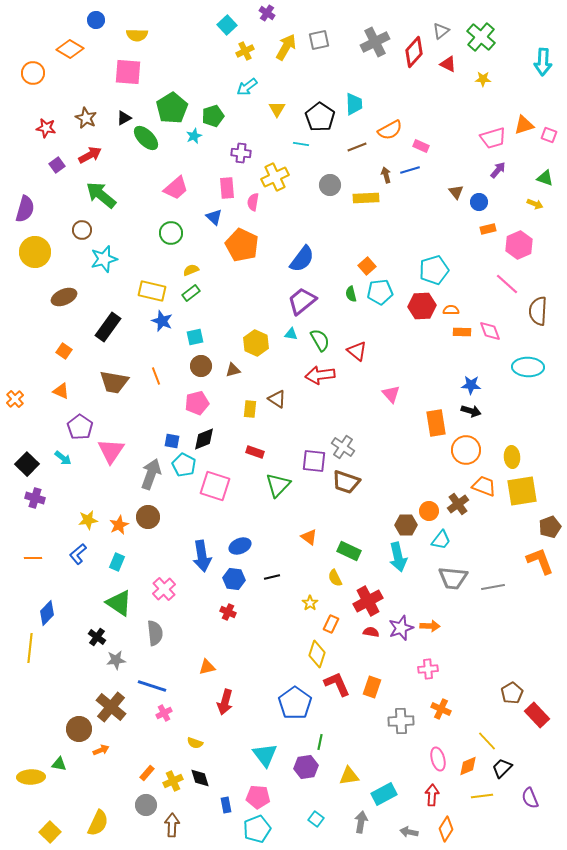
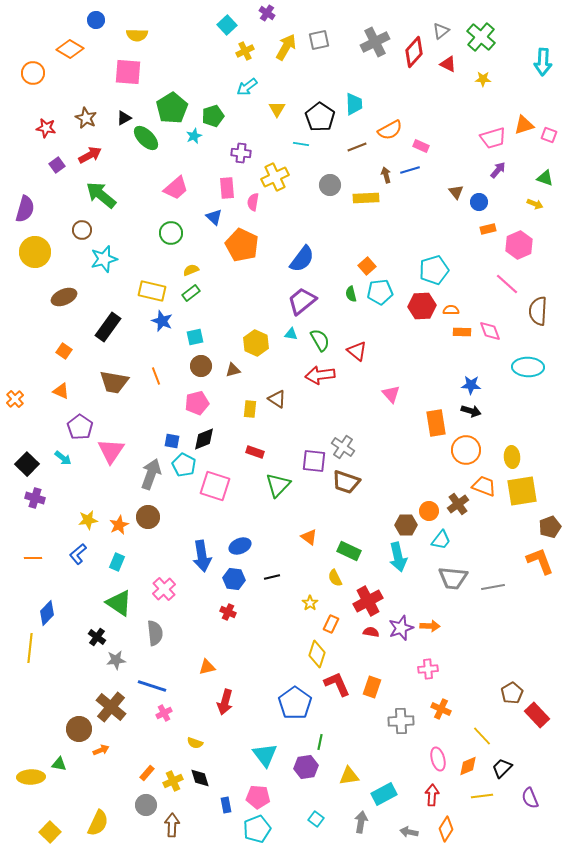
yellow line at (487, 741): moved 5 px left, 5 px up
